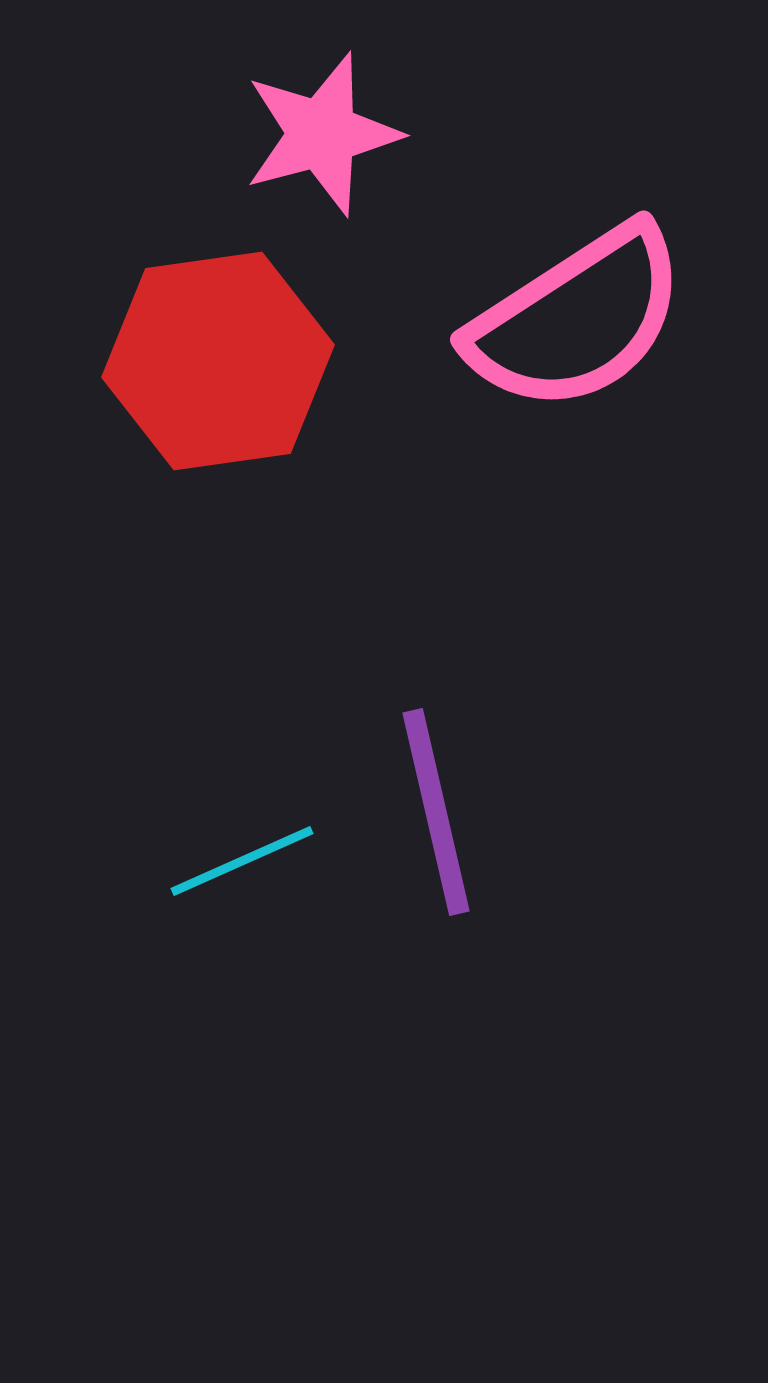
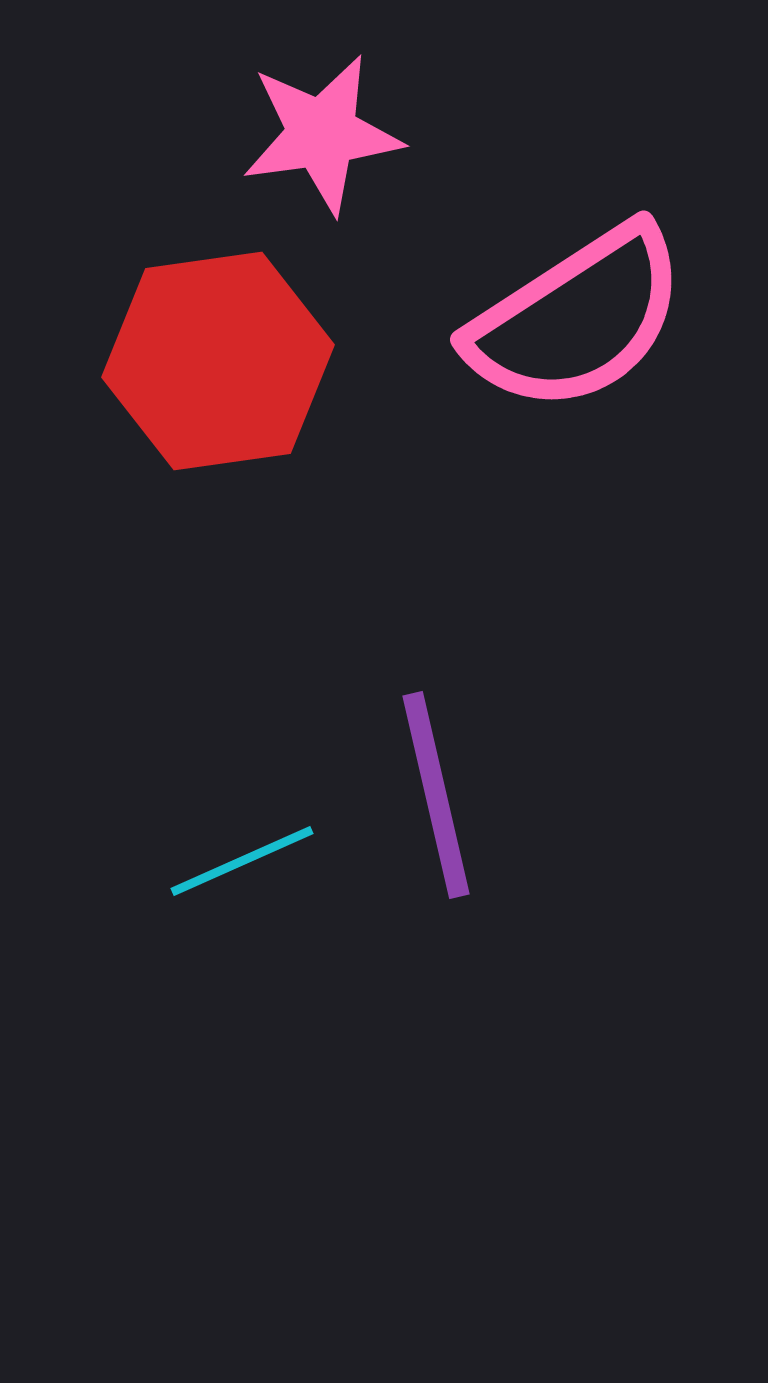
pink star: rotated 7 degrees clockwise
purple line: moved 17 px up
